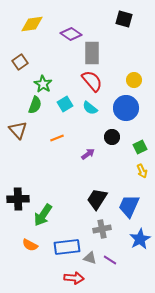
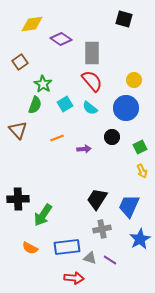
purple diamond: moved 10 px left, 5 px down
purple arrow: moved 4 px left, 5 px up; rotated 32 degrees clockwise
orange semicircle: moved 3 px down
